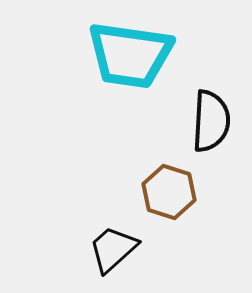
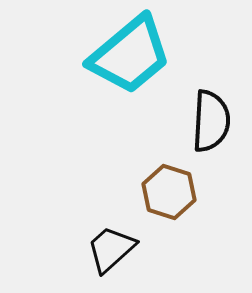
cyan trapezoid: rotated 48 degrees counterclockwise
black trapezoid: moved 2 px left
